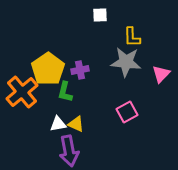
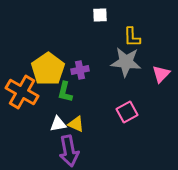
orange cross: rotated 20 degrees counterclockwise
